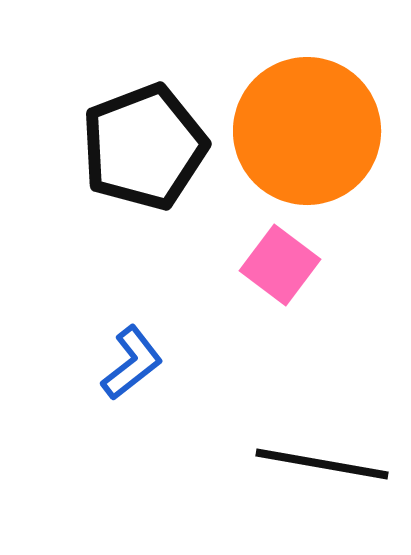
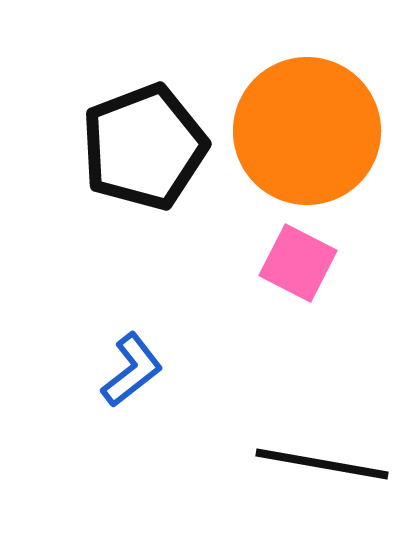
pink square: moved 18 px right, 2 px up; rotated 10 degrees counterclockwise
blue L-shape: moved 7 px down
